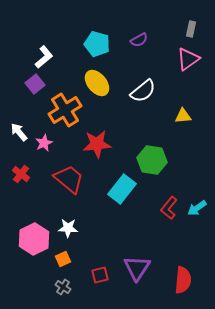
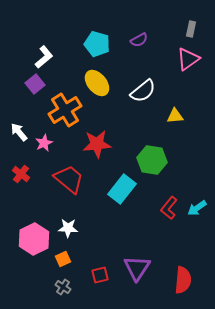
yellow triangle: moved 8 px left
